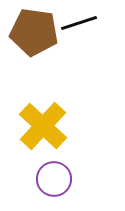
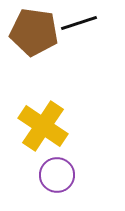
yellow cross: rotated 9 degrees counterclockwise
purple circle: moved 3 px right, 4 px up
